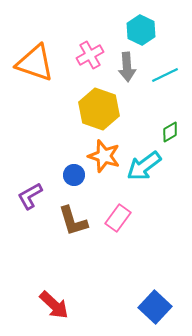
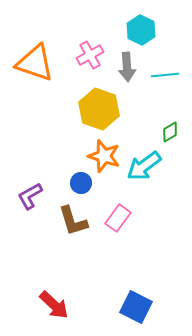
cyan line: rotated 20 degrees clockwise
blue circle: moved 7 px right, 8 px down
blue square: moved 19 px left; rotated 16 degrees counterclockwise
